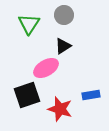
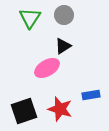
green triangle: moved 1 px right, 6 px up
pink ellipse: moved 1 px right
black square: moved 3 px left, 16 px down
